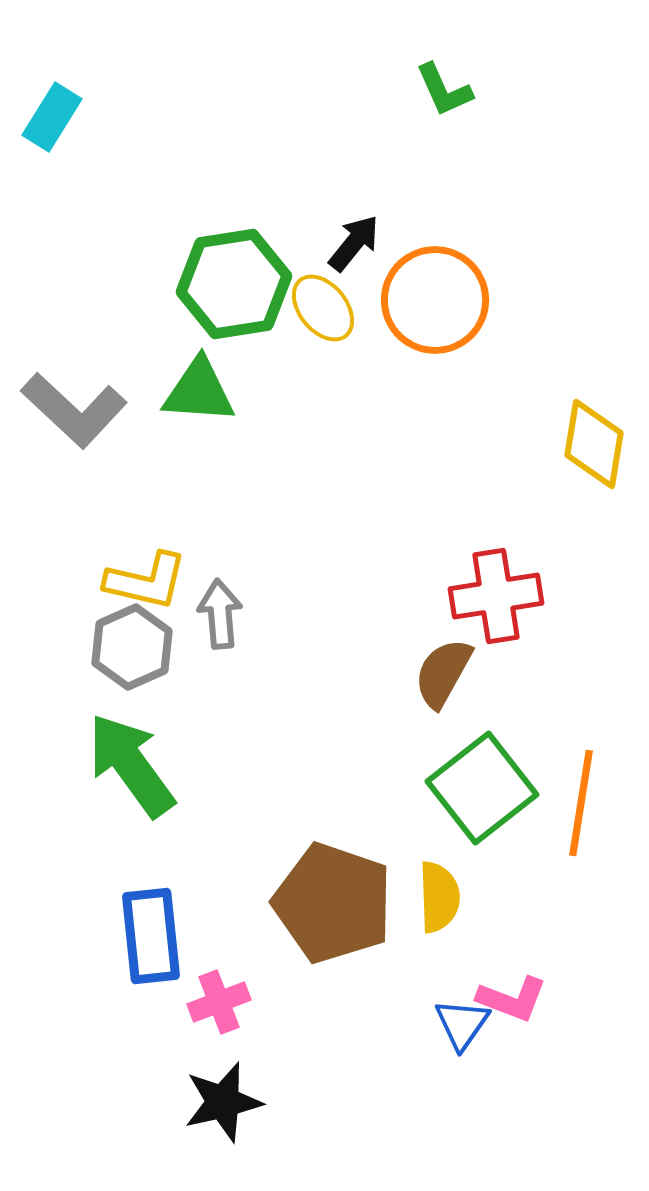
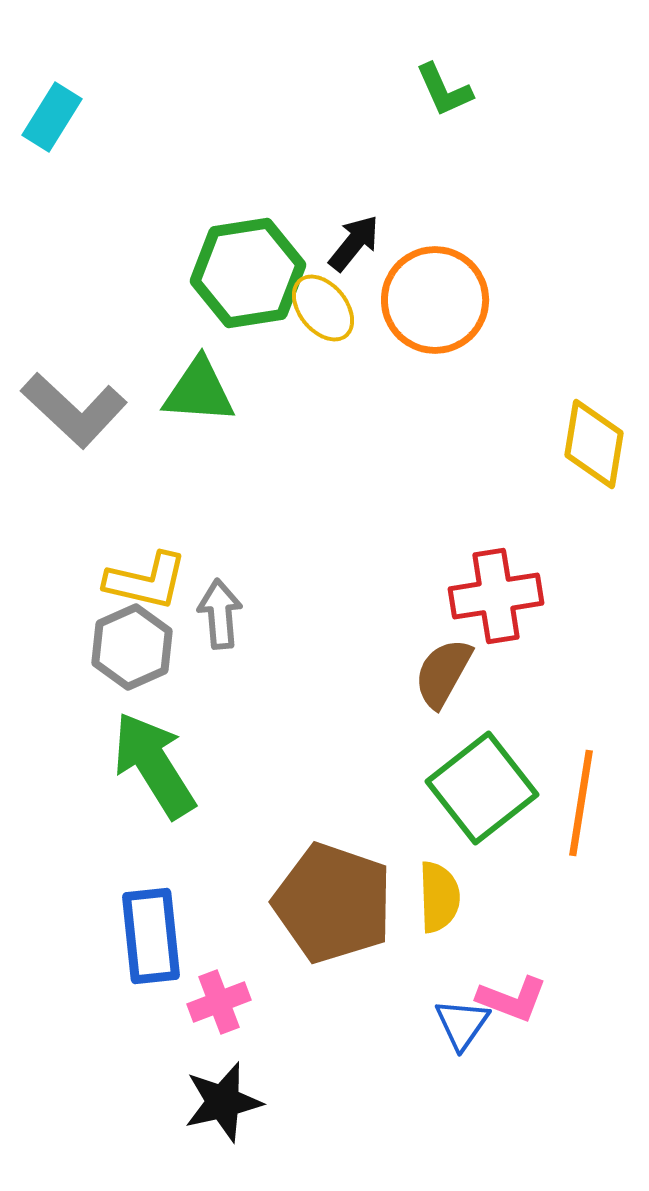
green hexagon: moved 14 px right, 11 px up
green arrow: moved 23 px right; rotated 4 degrees clockwise
